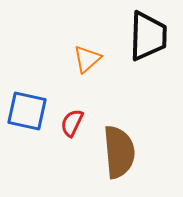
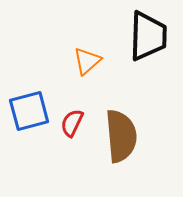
orange triangle: moved 2 px down
blue square: moved 2 px right; rotated 27 degrees counterclockwise
brown semicircle: moved 2 px right, 16 px up
